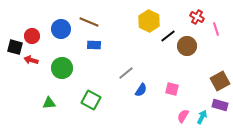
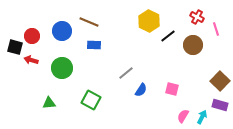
blue circle: moved 1 px right, 2 px down
brown circle: moved 6 px right, 1 px up
brown square: rotated 18 degrees counterclockwise
